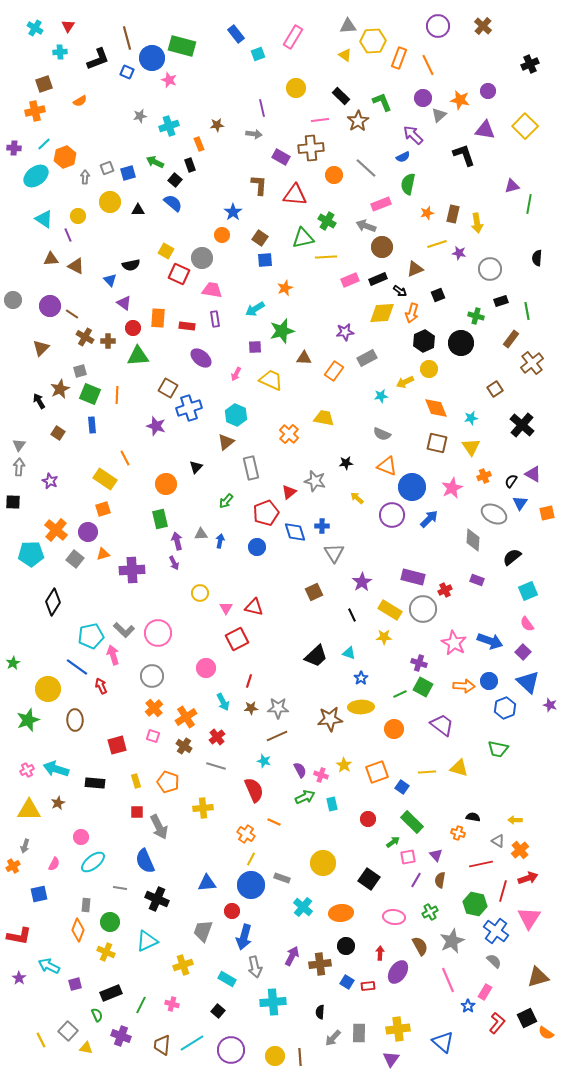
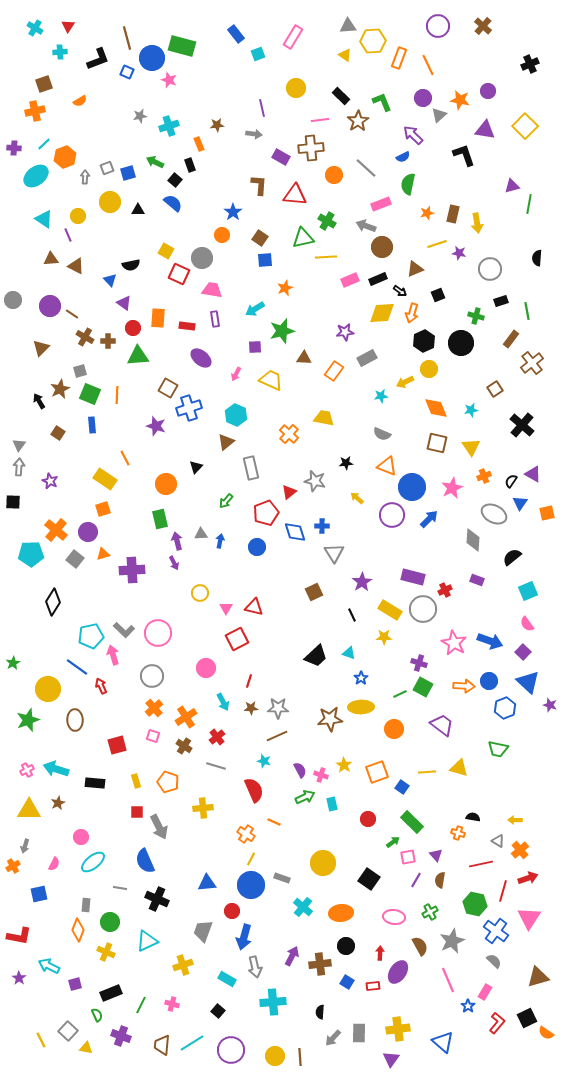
cyan star at (471, 418): moved 8 px up
red rectangle at (368, 986): moved 5 px right
